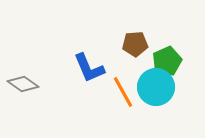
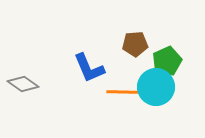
orange line: rotated 60 degrees counterclockwise
